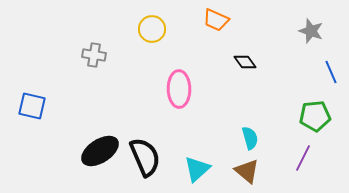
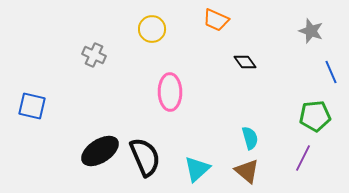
gray cross: rotated 15 degrees clockwise
pink ellipse: moved 9 px left, 3 px down
